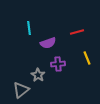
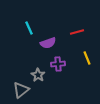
cyan line: rotated 16 degrees counterclockwise
